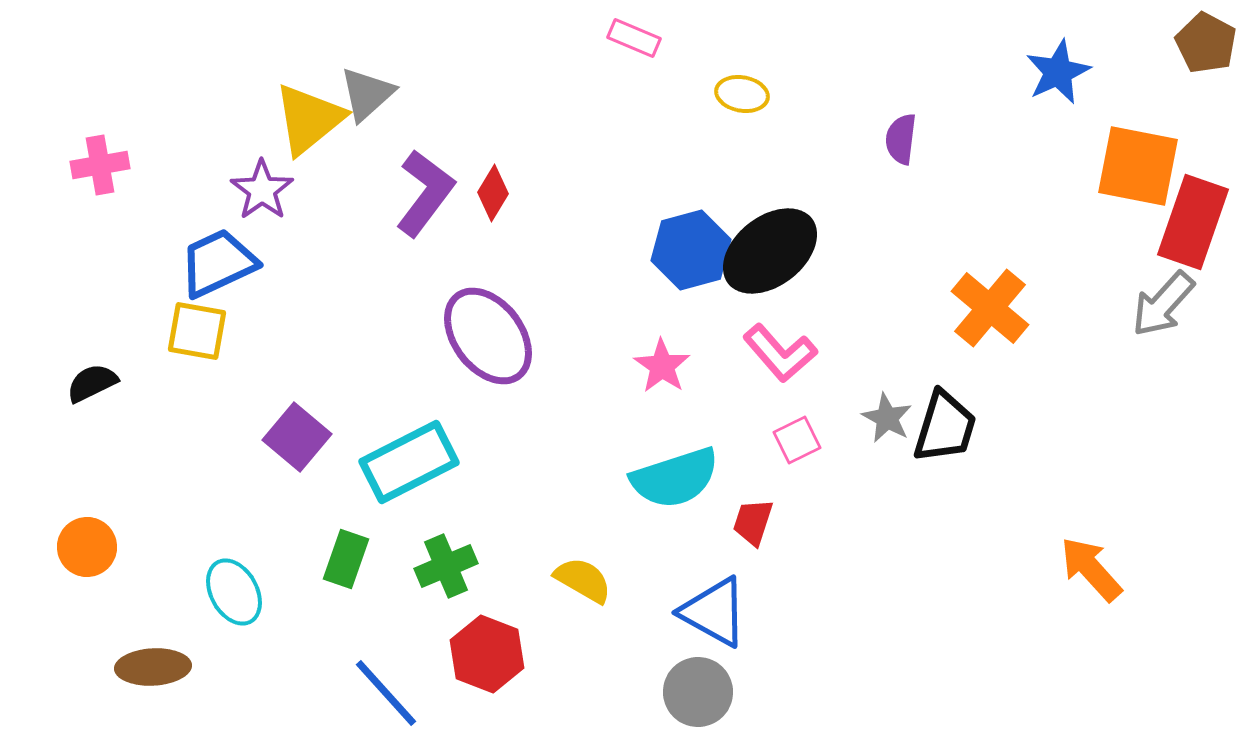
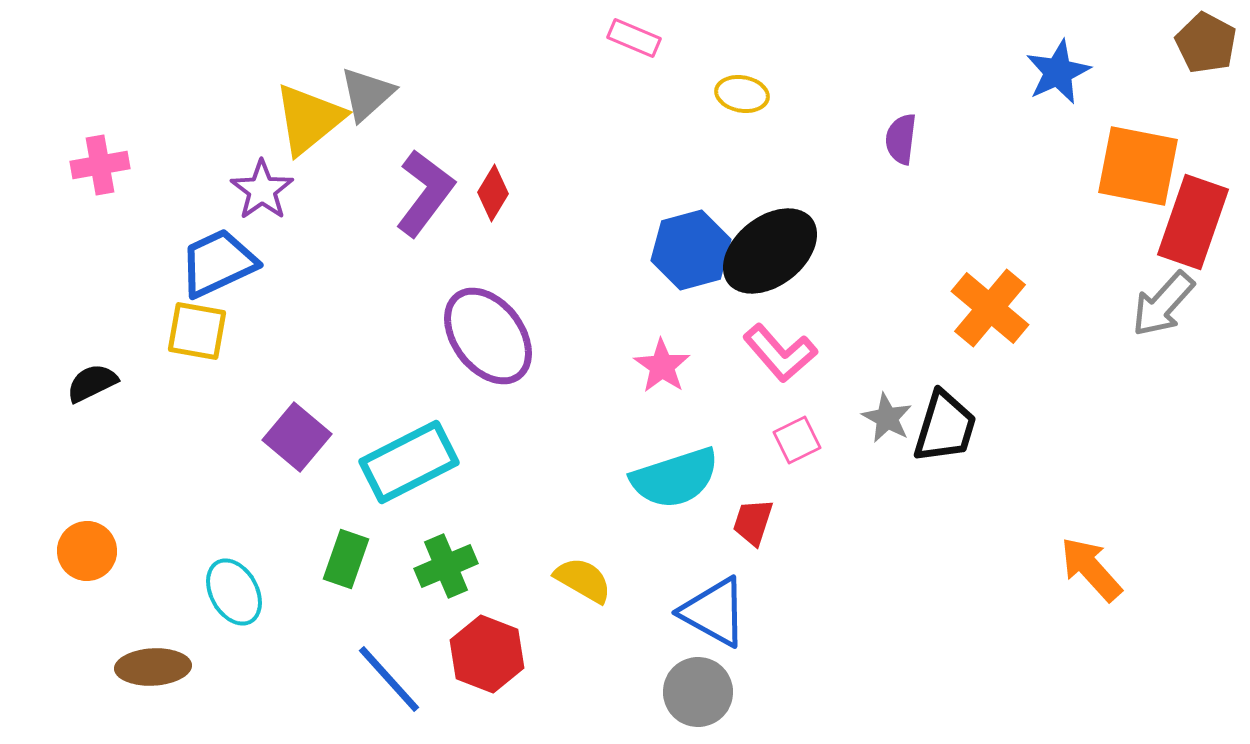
orange circle at (87, 547): moved 4 px down
blue line at (386, 693): moved 3 px right, 14 px up
